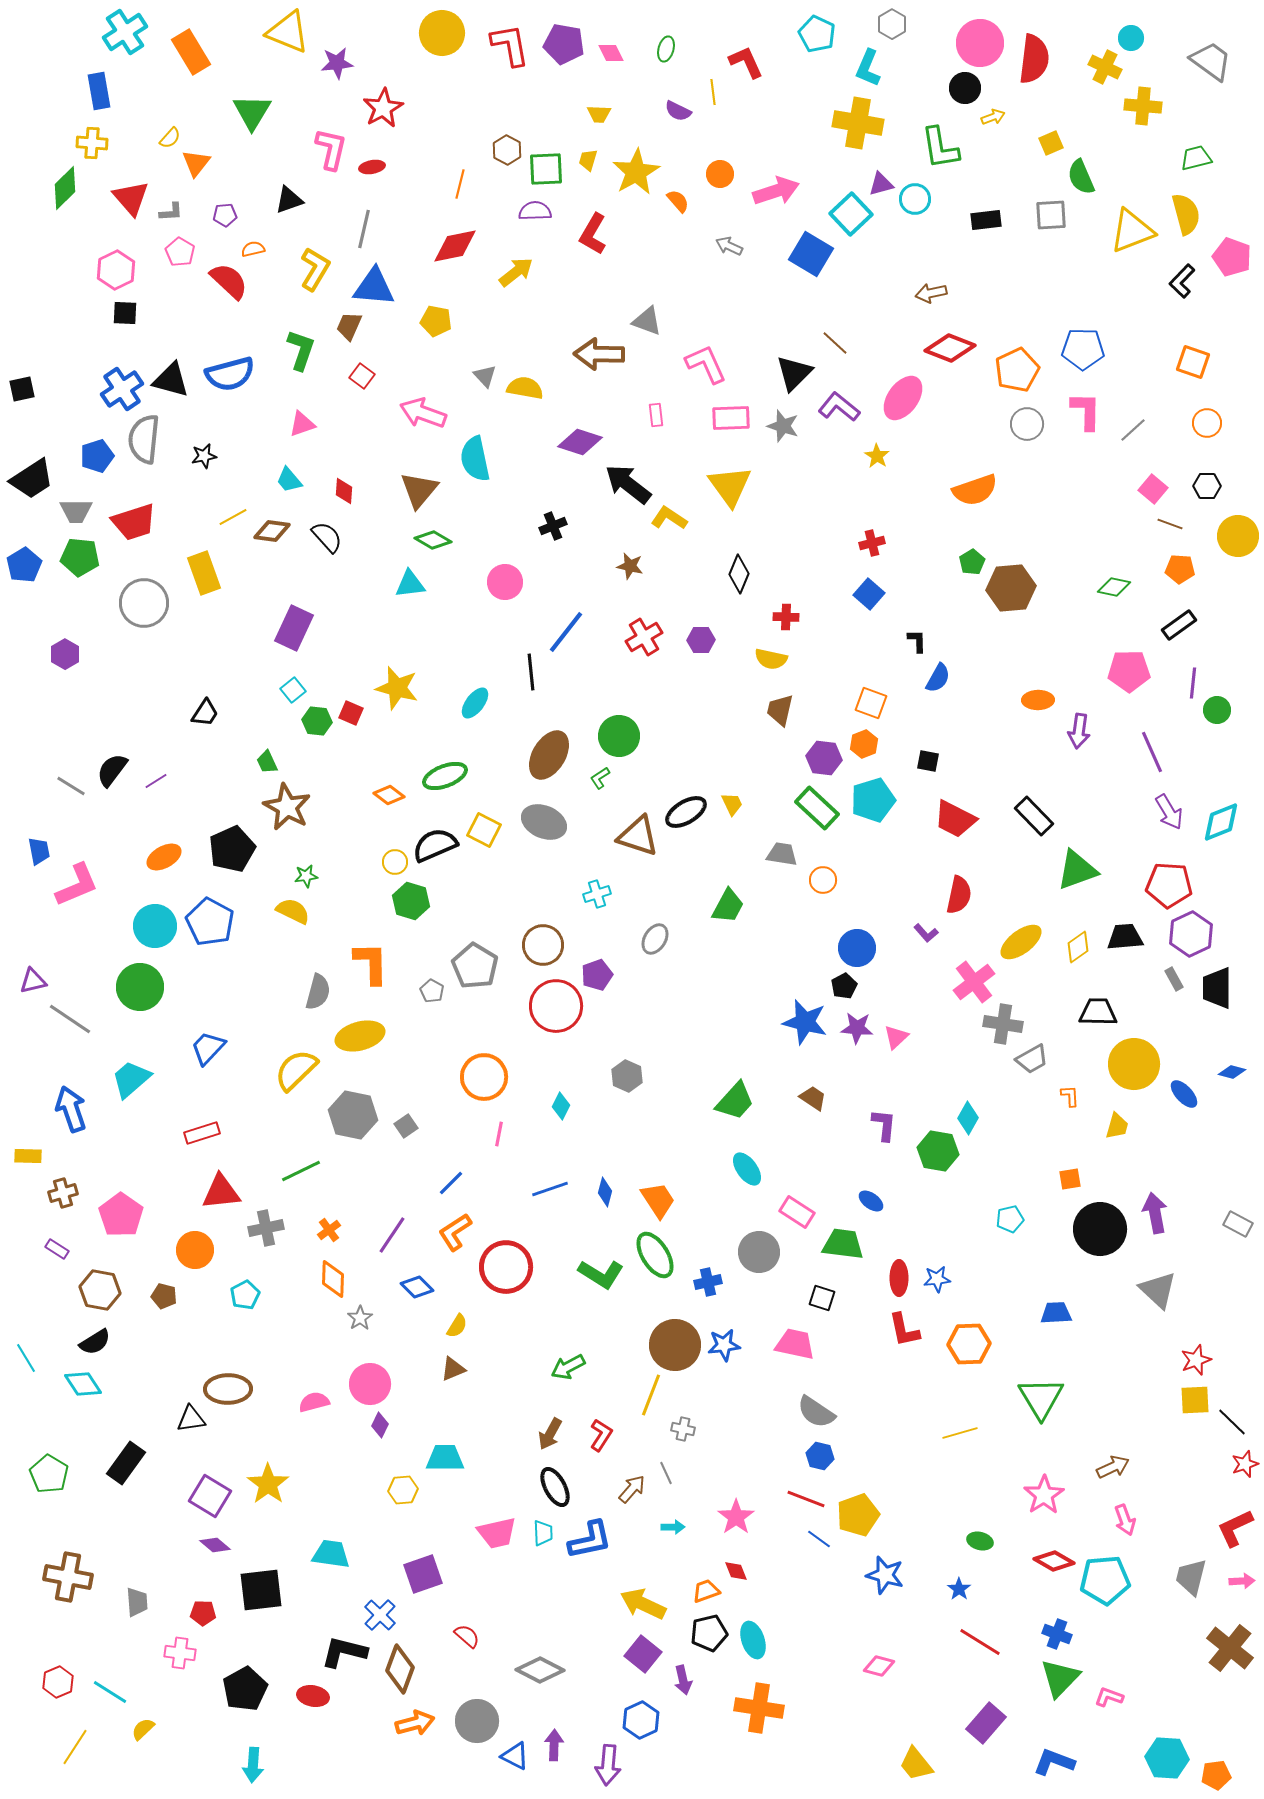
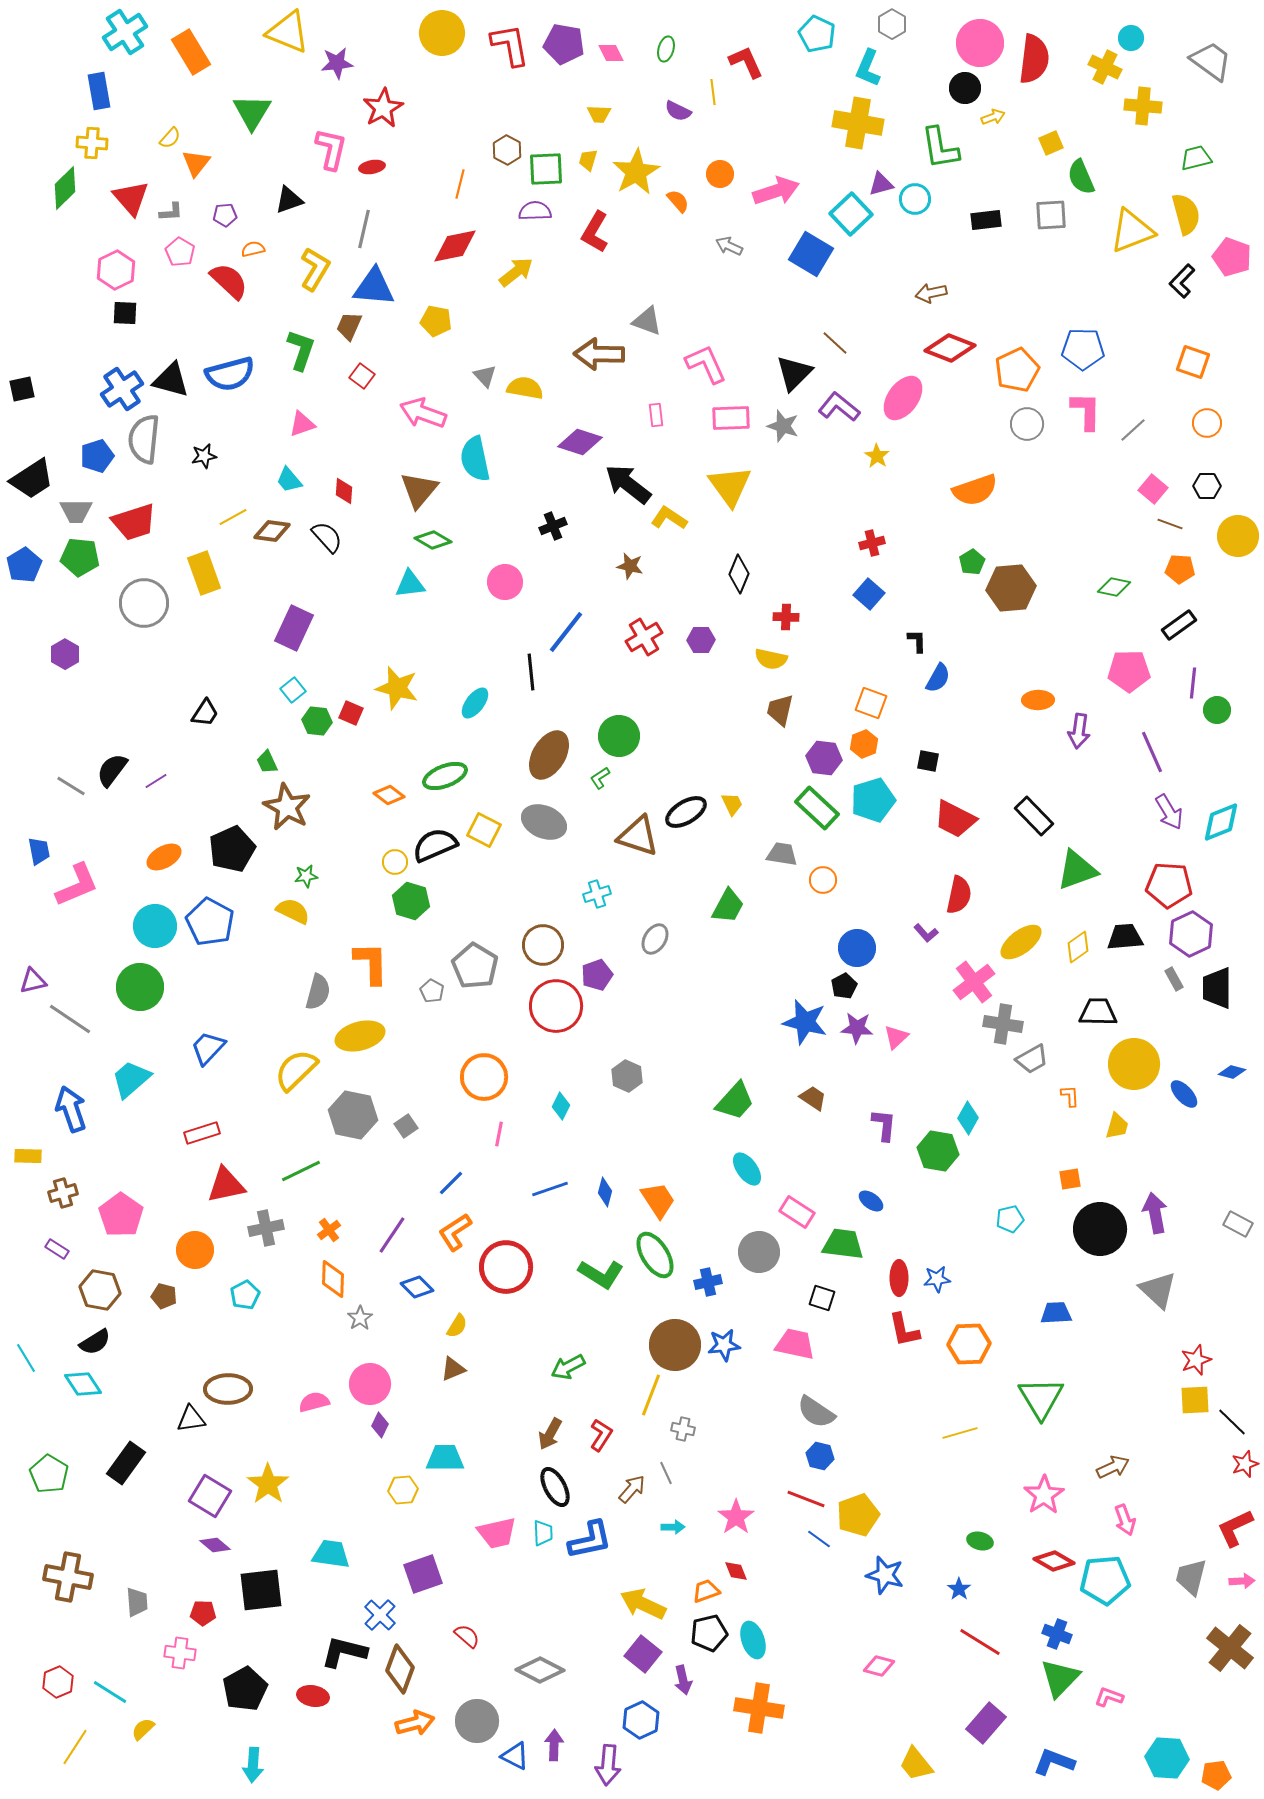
red L-shape at (593, 234): moved 2 px right, 2 px up
red triangle at (221, 1192): moved 5 px right, 7 px up; rotated 6 degrees counterclockwise
